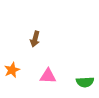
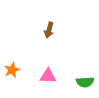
brown arrow: moved 14 px right, 9 px up
